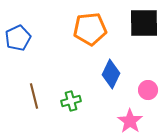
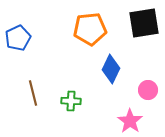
black square: rotated 8 degrees counterclockwise
blue diamond: moved 5 px up
brown line: moved 1 px left, 3 px up
green cross: rotated 18 degrees clockwise
